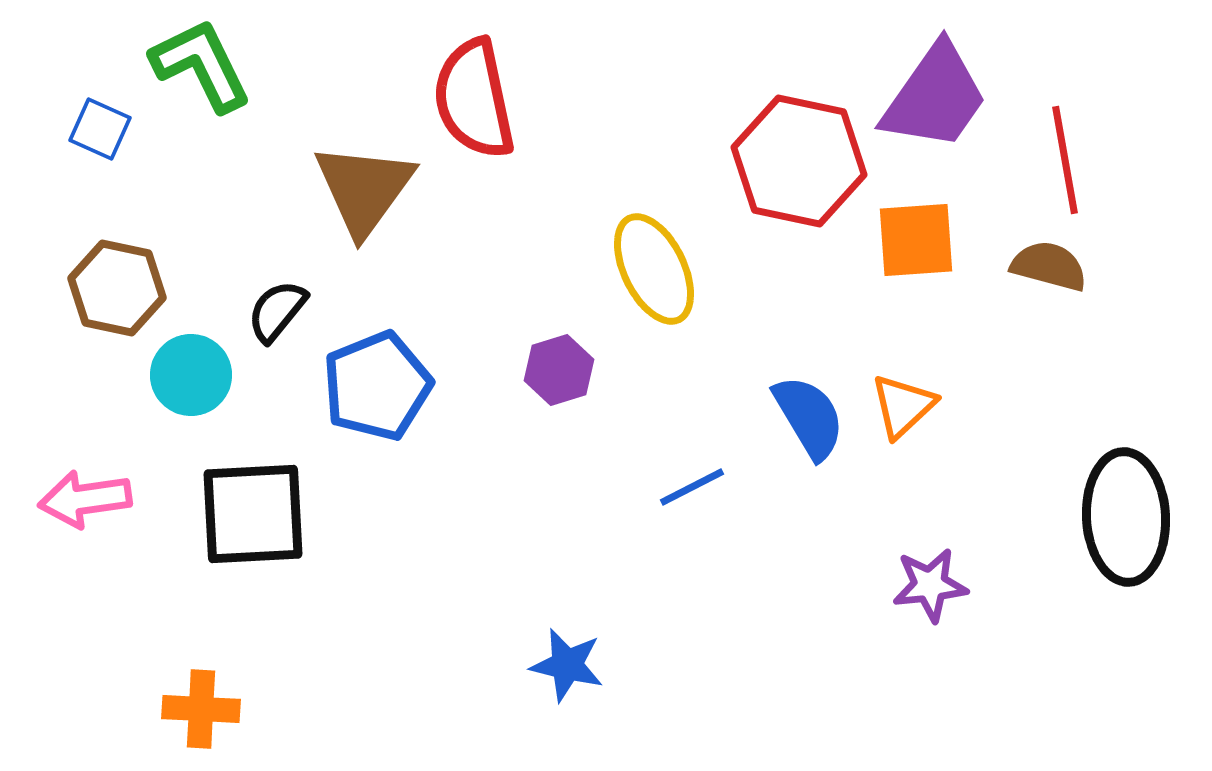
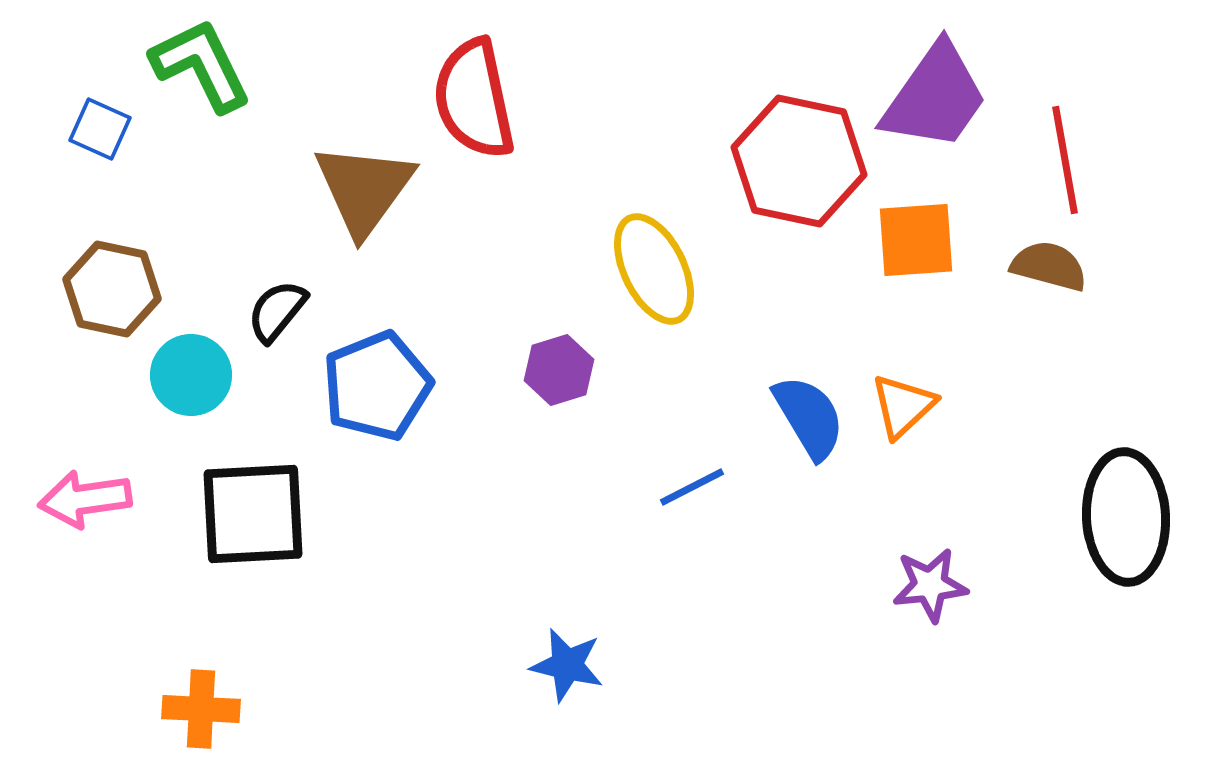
brown hexagon: moved 5 px left, 1 px down
